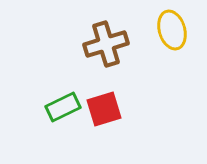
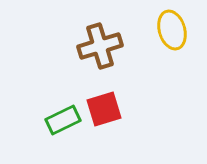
brown cross: moved 6 px left, 2 px down
green rectangle: moved 13 px down
